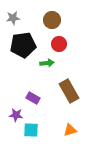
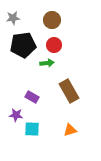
red circle: moved 5 px left, 1 px down
purple rectangle: moved 1 px left, 1 px up
cyan square: moved 1 px right, 1 px up
